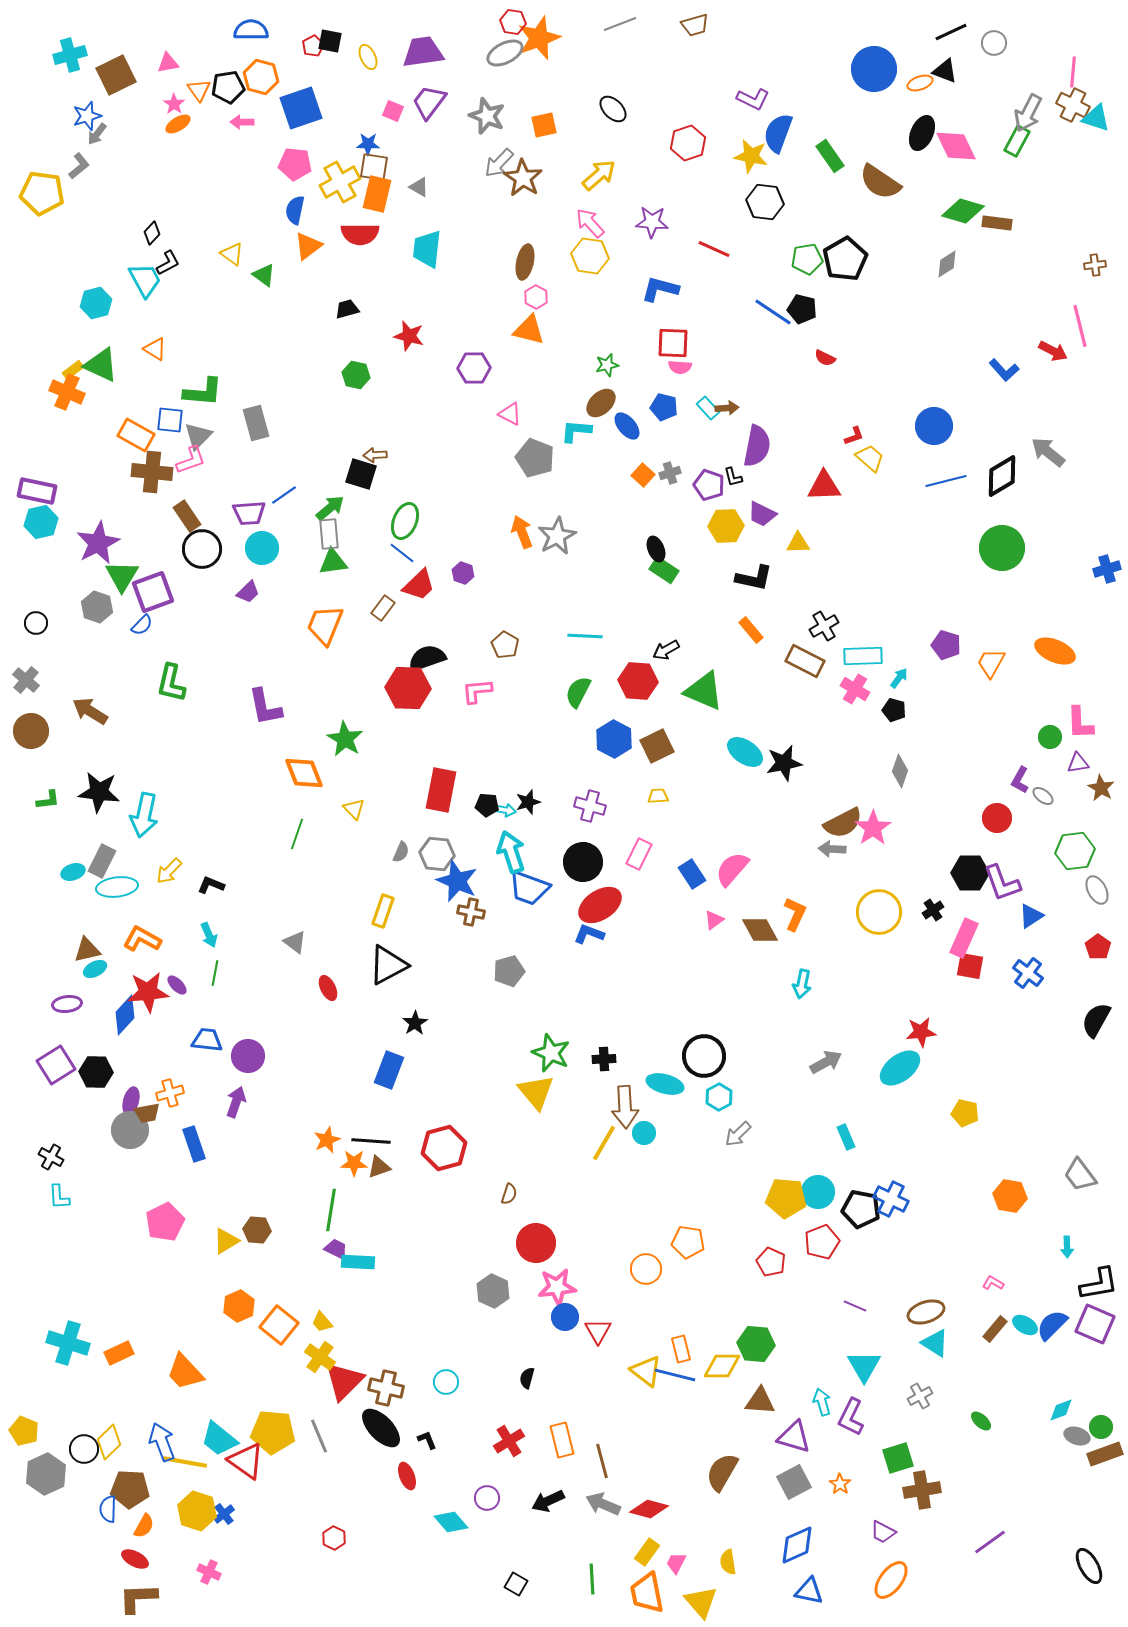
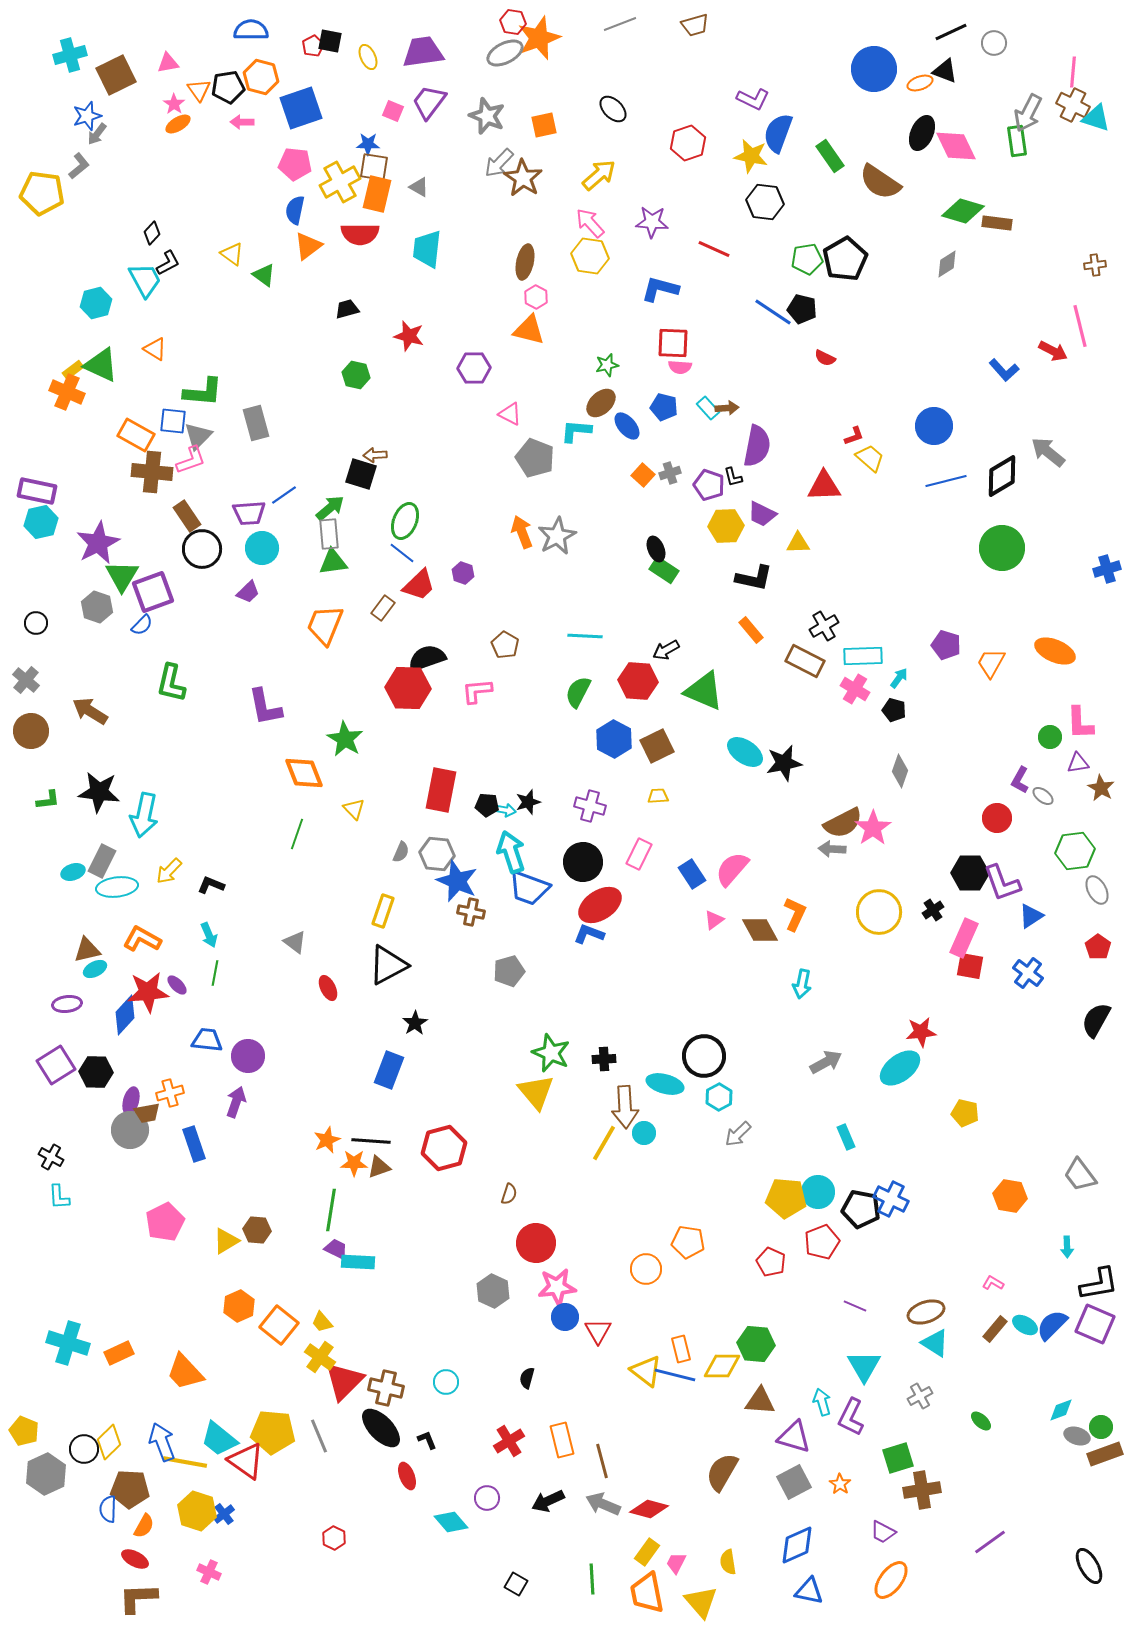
green rectangle at (1017, 141): rotated 36 degrees counterclockwise
blue square at (170, 420): moved 3 px right, 1 px down
